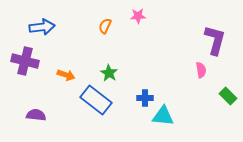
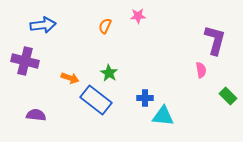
blue arrow: moved 1 px right, 2 px up
orange arrow: moved 4 px right, 3 px down
